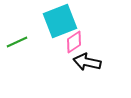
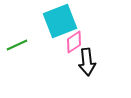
green line: moved 3 px down
black arrow: rotated 108 degrees counterclockwise
